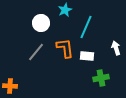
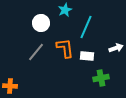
white arrow: rotated 88 degrees clockwise
